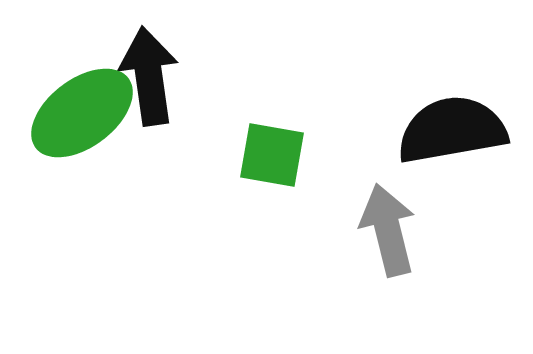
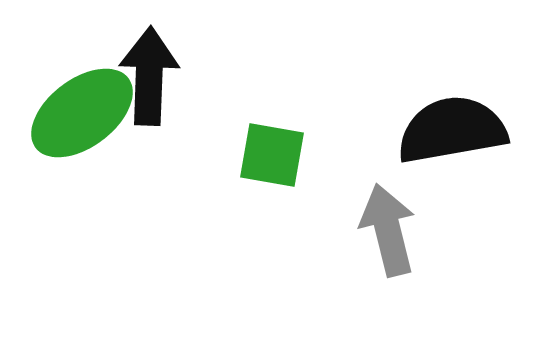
black arrow: rotated 10 degrees clockwise
